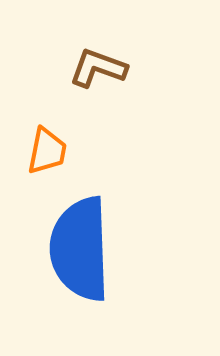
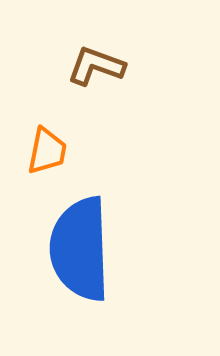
brown L-shape: moved 2 px left, 2 px up
